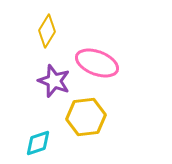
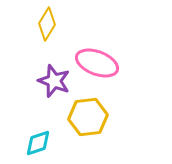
yellow diamond: moved 7 px up
yellow hexagon: moved 2 px right
